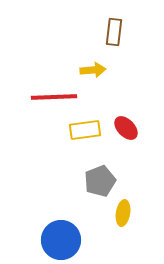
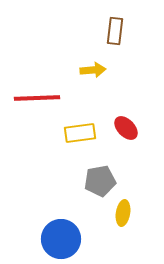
brown rectangle: moved 1 px right, 1 px up
red line: moved 17 px left, 1 px down
yellow rectangle: moved 5 px left, 3 px down
gray pentagon: rotated 12 degrees clockwise
blue circle: moved 1 px up
